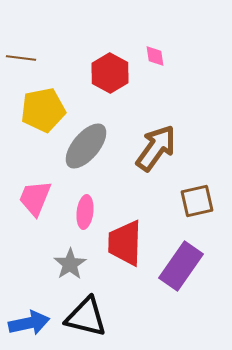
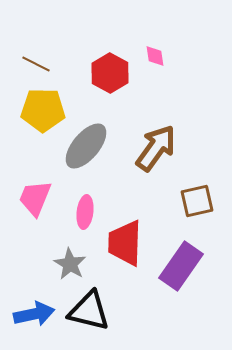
brown line: moved 15 px right, 6 px down; rotated 20 degrees clockwise
yellow pentagon: rotated 12 degrees clockwise
gray star: rotated 8 degrees counterclockwise
black triangle: moved 3 px right, 6 px up
blue arrow: moved 5 px right, 9 px up
